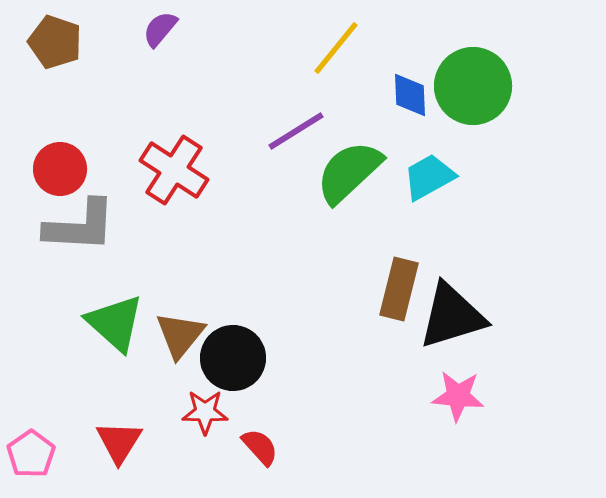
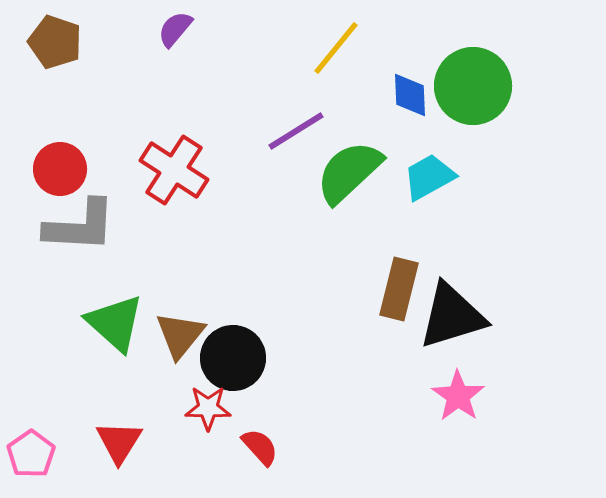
purple semicircle: moved 15 px right
pink star: rotated 30 degrees clockwise
red star: moved 3 px right, 4 px up
